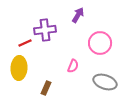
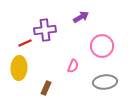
purple arrow: moved 3 px right, 2 px down; rotated 28 degrees clockwise
pink circle: moved 2 px right, 3 px down
gray ellipse: rotated 25 degrees counterclockwise
